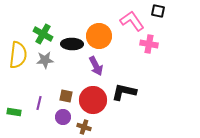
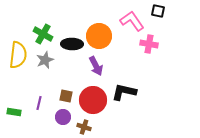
gray star: rotated 18 degrees counterclockwise
